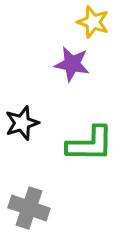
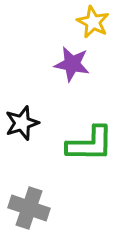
yellow star: rotated 8 degrees clockwise
